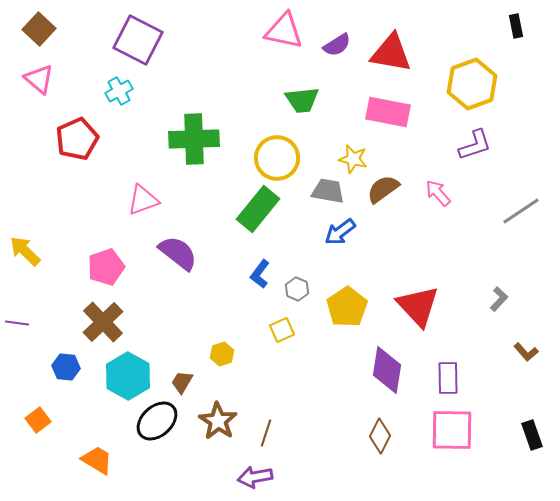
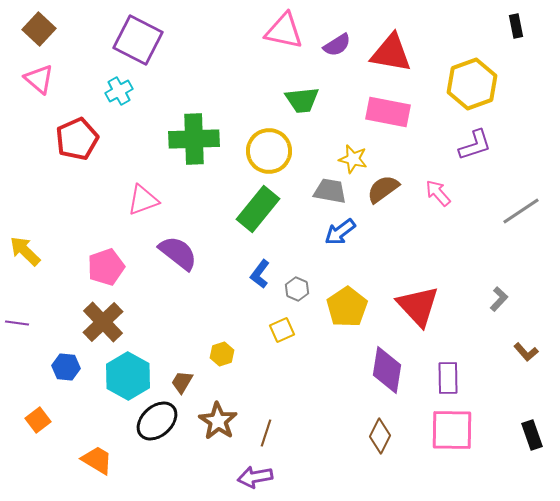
yellow circle at (277, 158): moved 8 px left, 7 px up
gray trapezoid at (328, 191): moved 2 px right
